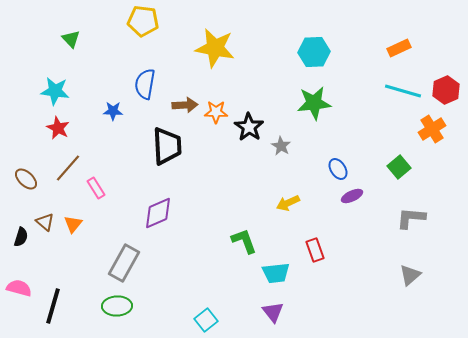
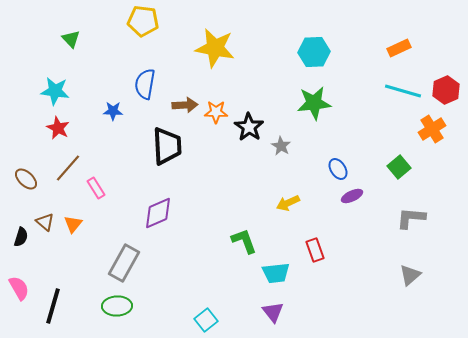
pink semicircle: rotated 45 degrees clockwise
